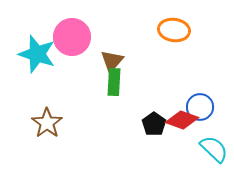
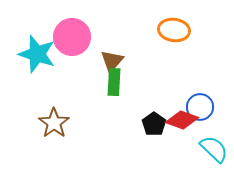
brown star: moved 7 px right
